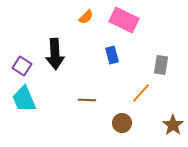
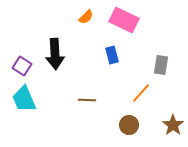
brown circle: moved 7 px right, 2 px down
